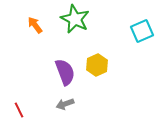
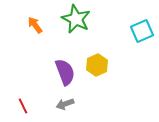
green star: moved 1 px right
red line: moved 4 px right, 4 px up
